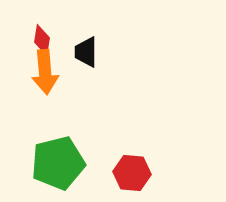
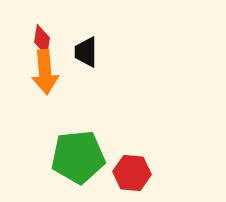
green pentagon: moved 20 px right, 6 px up; rotated 8 degrees clockwise
